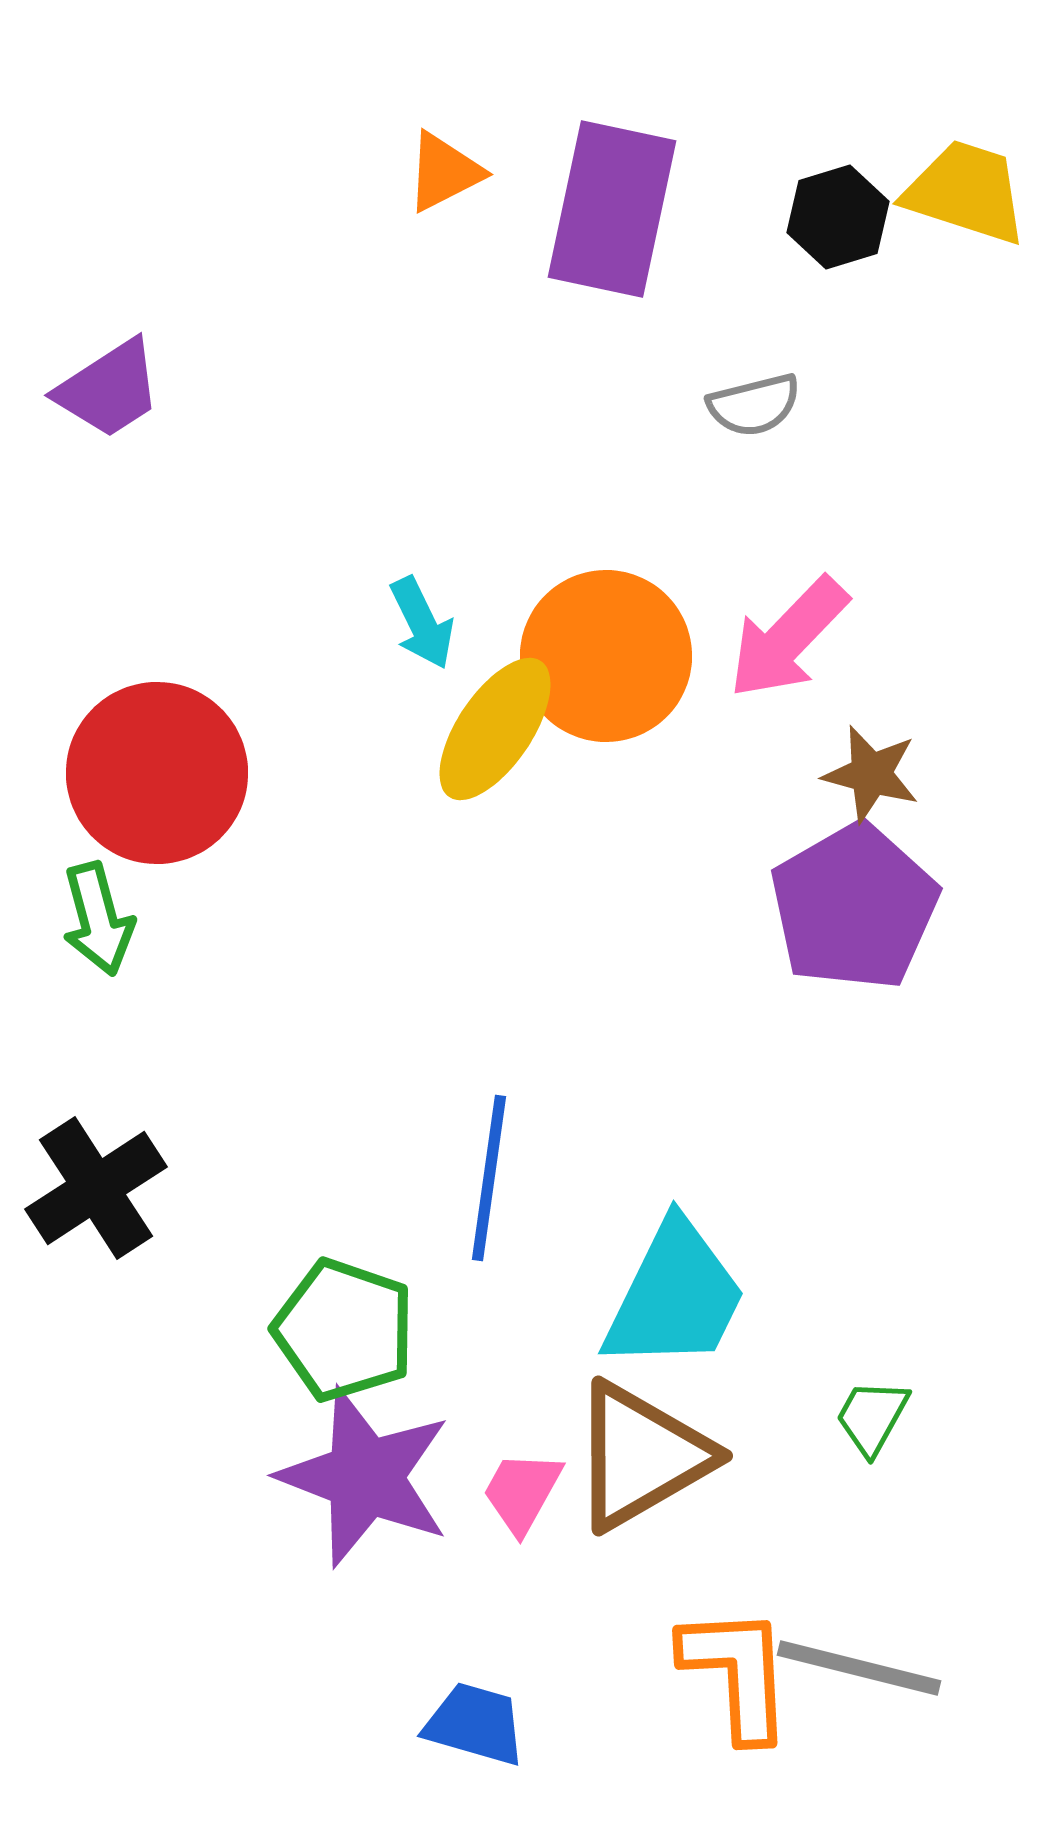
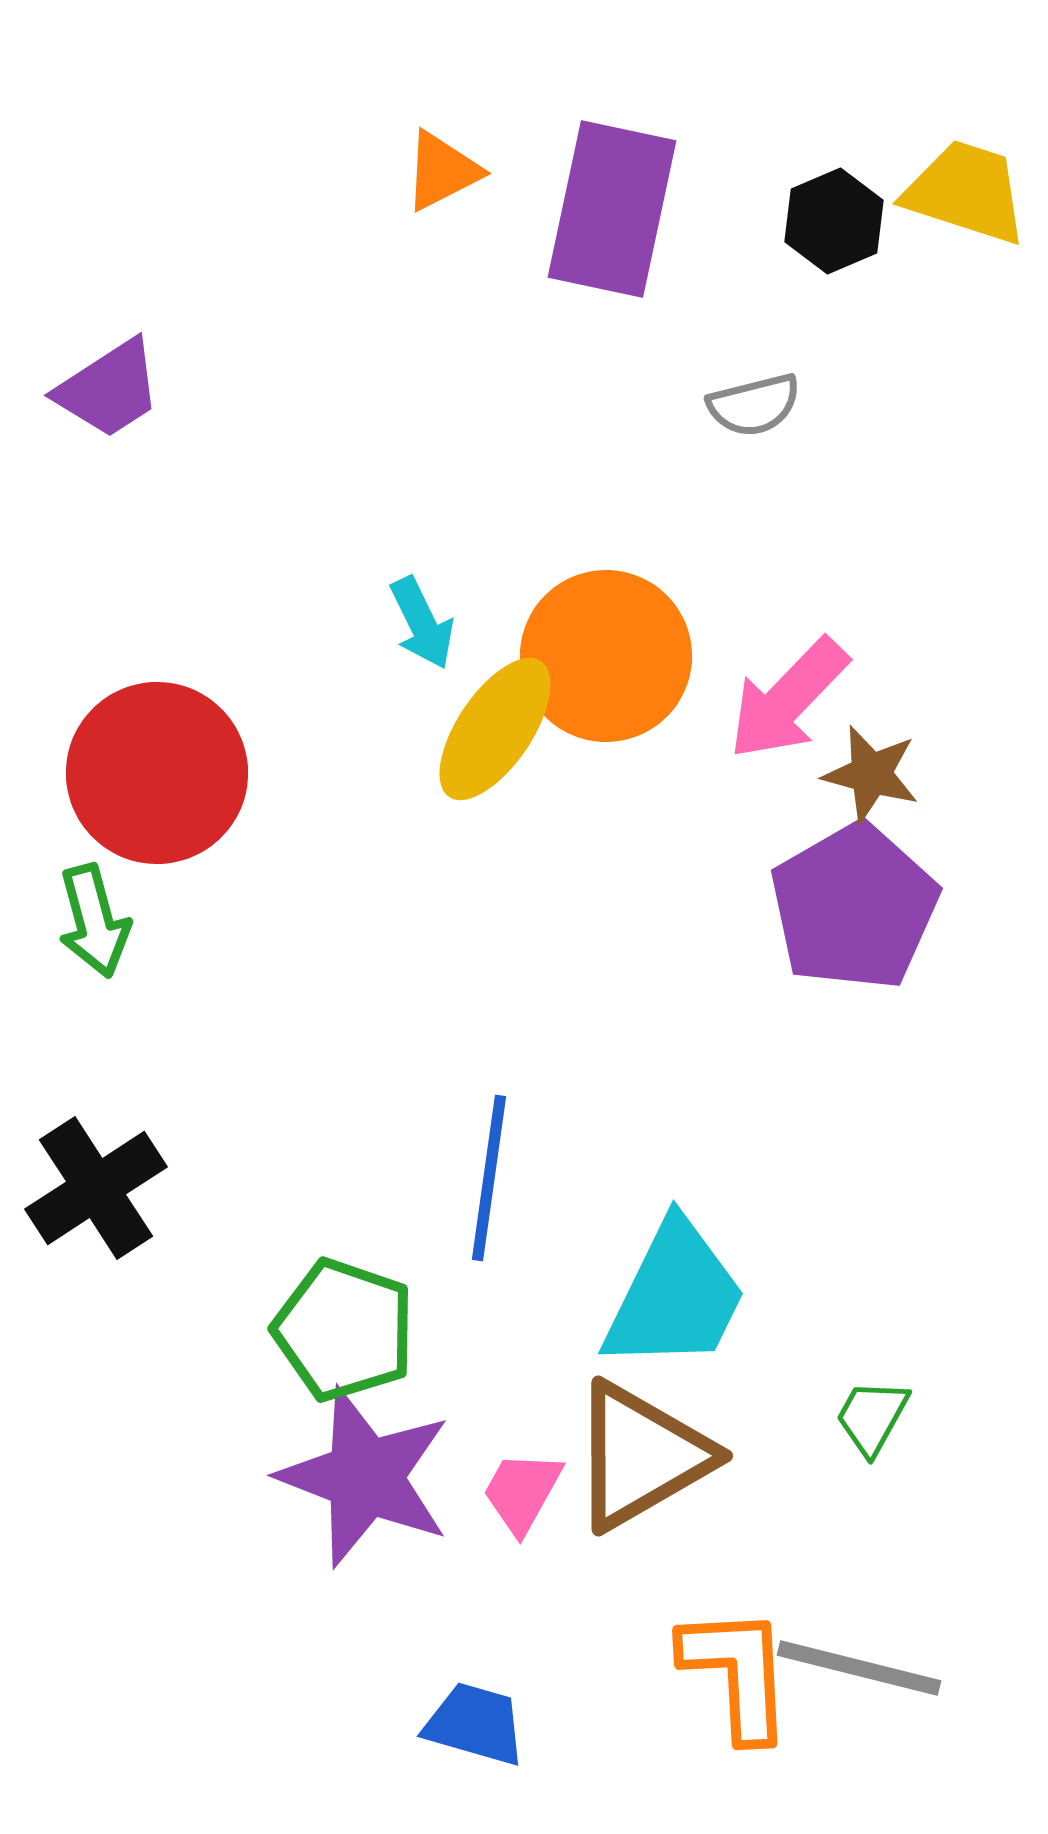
orange triangle: moved 2 px left, 1 px up
black hexagon: moved 4 px left, 4 px down; rotated 6 degrees counterclockwise
pink arrow: moved 61 px down
green arrow: moved 4 px left, 2 px down
